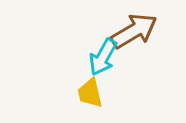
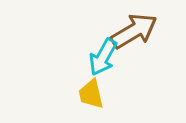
yellow trapezoid: moved 1 px right, 1 px down
